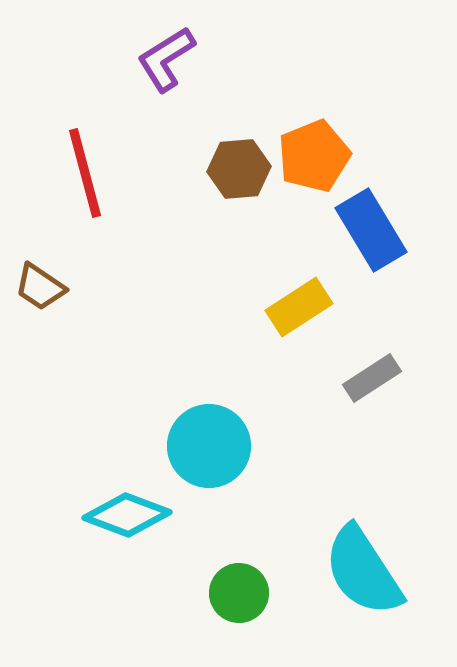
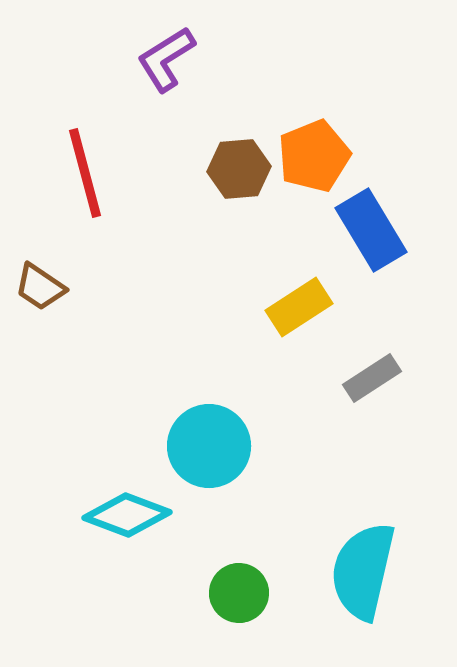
cyan semicircle: rotated 46 degrees clockwise
